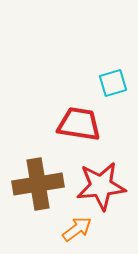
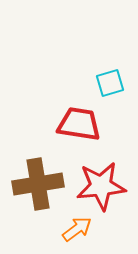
cyan square: moved 3 px left
